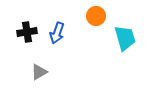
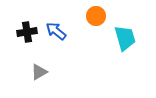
blue arrow: moved 1 px left, 2 px up; rotated 110 degrees clockwise
